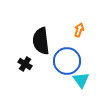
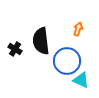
orange arrow: moved 1 px left, 1 px up
black cross: moved 10 px left, 15 px up
cyan triangle: rotated 30 degrees counterclockwise
